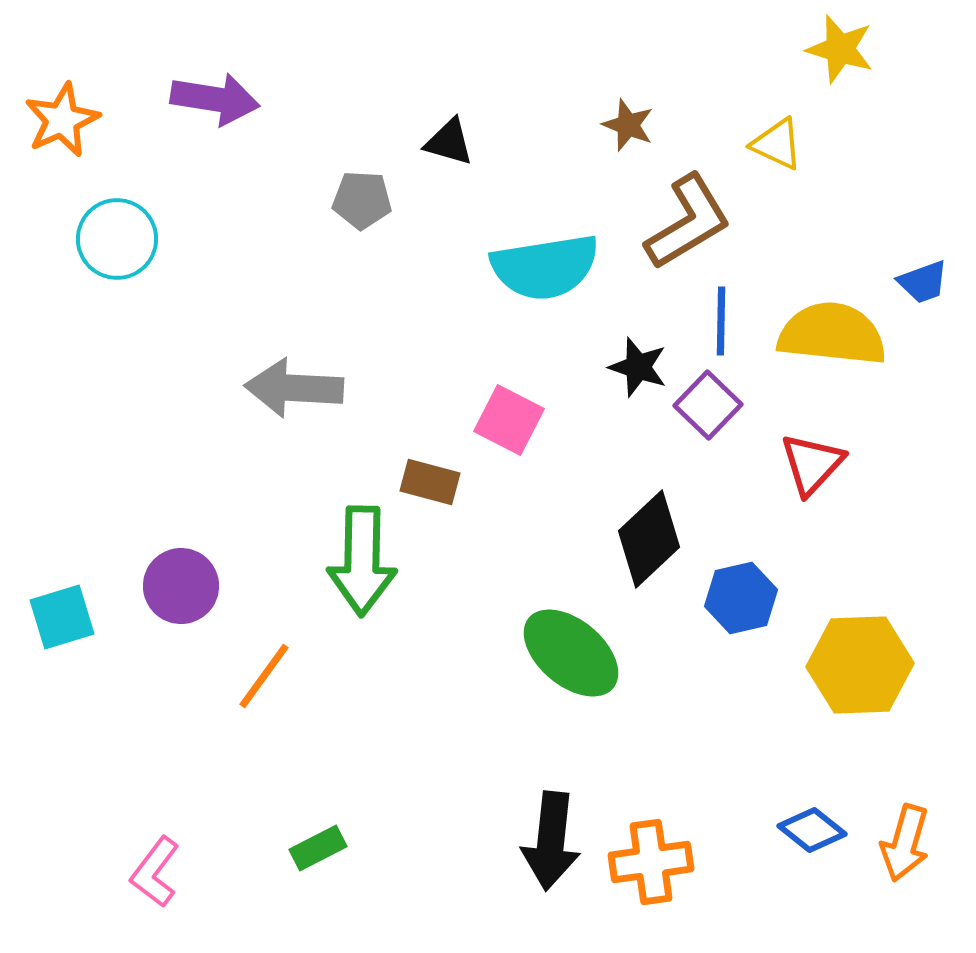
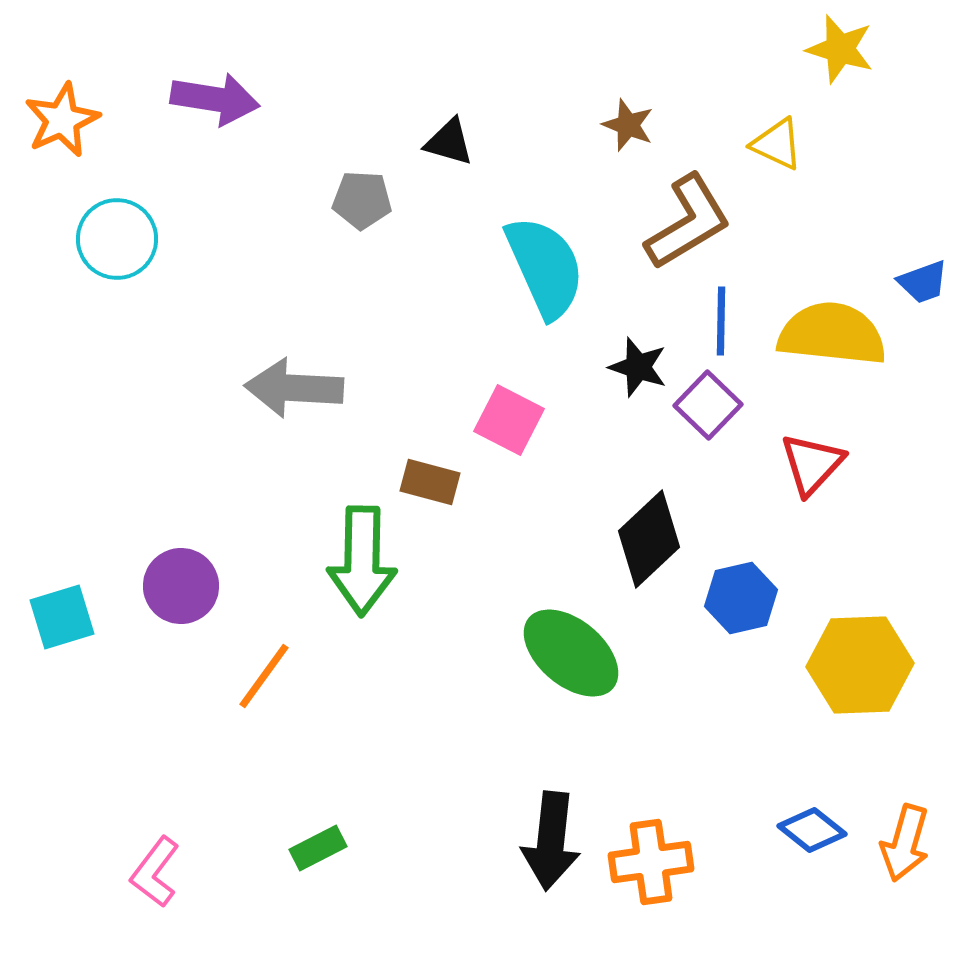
cyan semicircle: rotated 105 degrees counterclockwise
